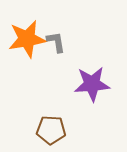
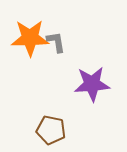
orange star: moved 3 px right, 1 px up; rotated 9 degrees clockwise
brown pentagon: rotated 8 degrees clockwise
